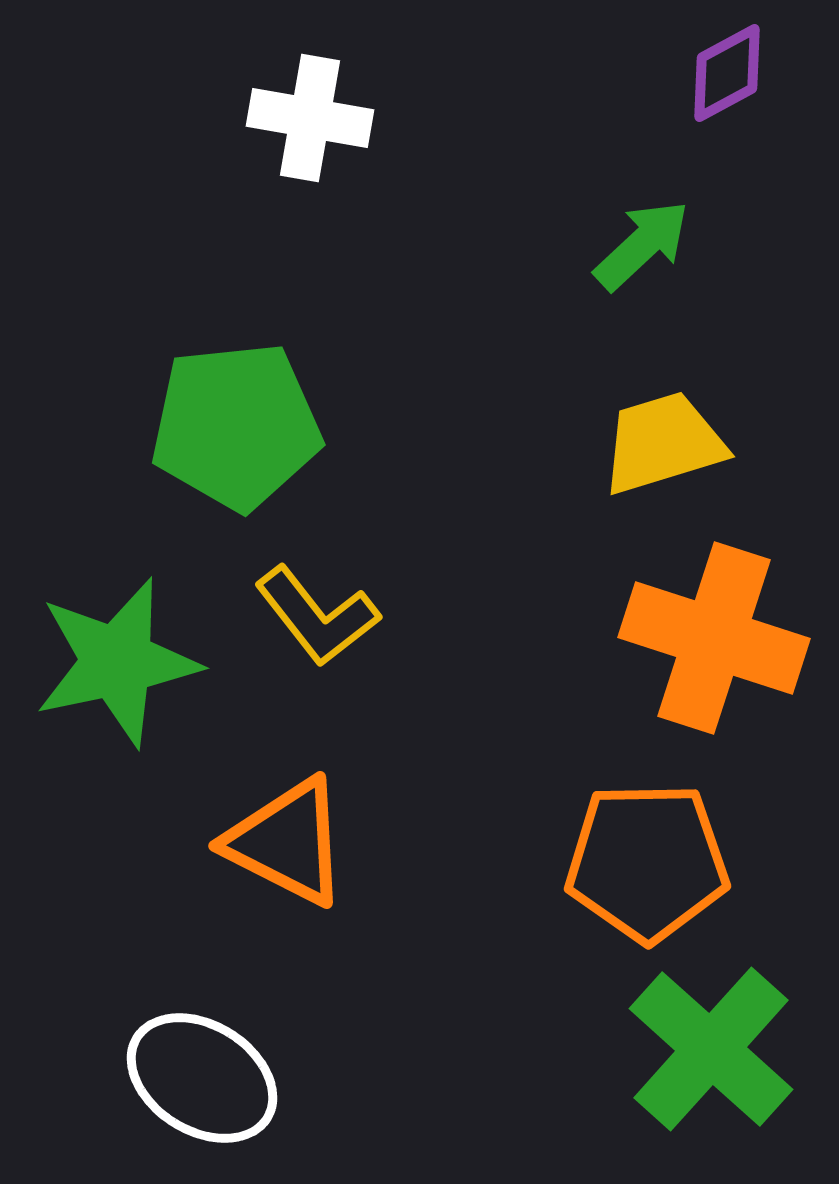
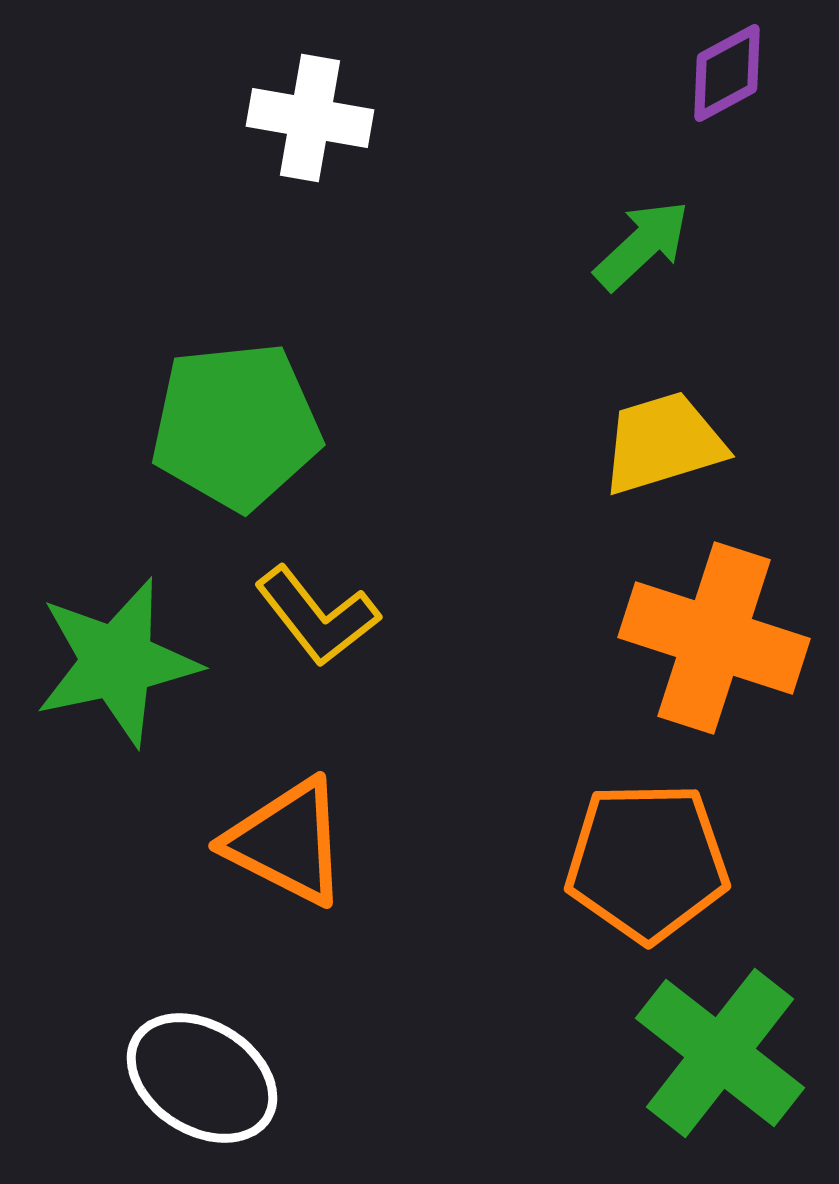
green cross: moved 9 px right, 4 px down; rotated 4 degrees counterclockwise
